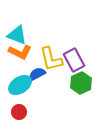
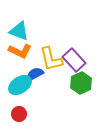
cyan triangle: moved 2 px right, 4 px up
orange L-shape: moved 1 px up
purple rectangle: rotated 15 degrees counterclockwise
blue semicircle: moved 2 px left
red circle: moved 2 px down
